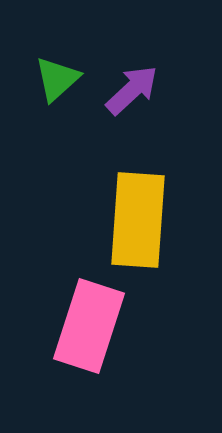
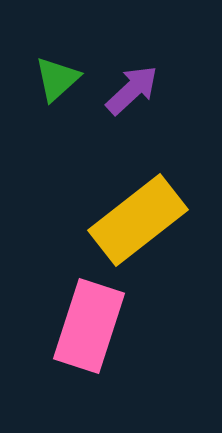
yellow rectangle: rotated 48 degrees clockwise
